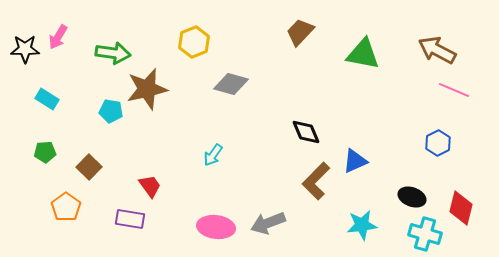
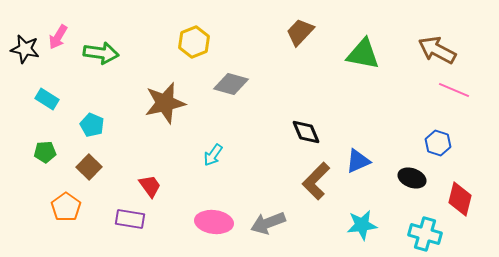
black star: rotated 12 degrees clockwise
green arrow: moved 12 px left
brown star: moved 18 px right, 14 px down
cyan pentagon: moved 19 px left, 14 px down; rotated 15 degrees clockwise
blue hexagon: rotated 15 degrees counterclockwise
blue triangle: moved 3 px right
black ellipse: moved 19 px up
red diamond: moved 1 px left, 9 px up
pink ellipse: moved 2 px left, 5 px up
